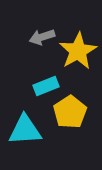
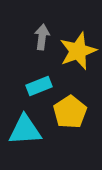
gray arrow: rotated 115 degrees clockwise
yellow star: rotated 9 degrees clockwise
cyan rectangle: moved 7 px left
